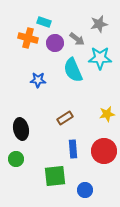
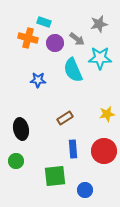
green circle: moved 2 px down
